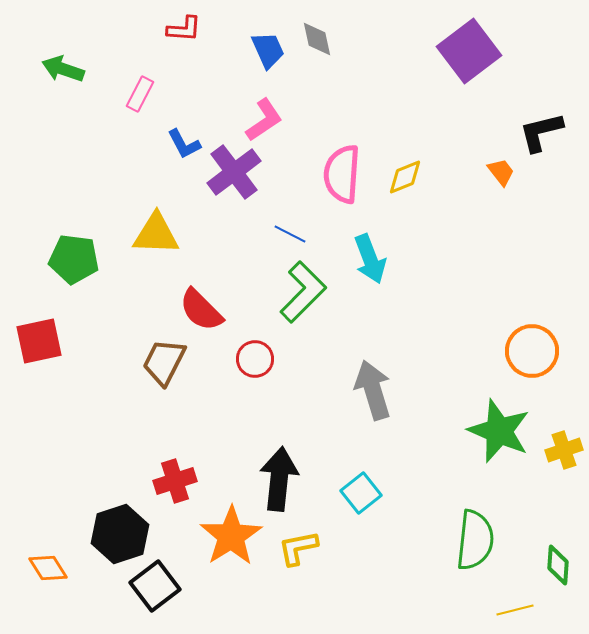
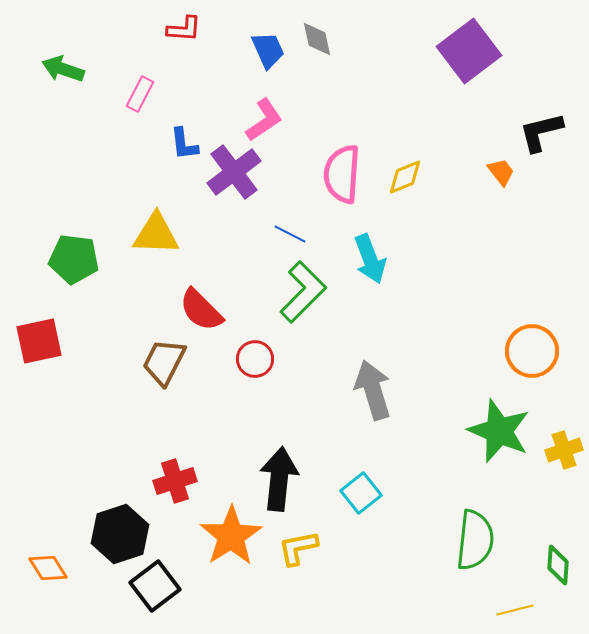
blue L-shape: rotated 21 degrees clockwise
